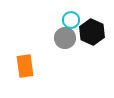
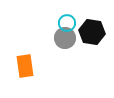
cyan circle: moved 4 px left, 3 px down
black hexagon: rotated 15 degrees counterclockwise
